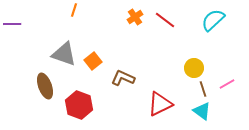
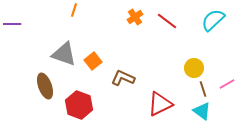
red line: moved 2 px right, 1 px down
